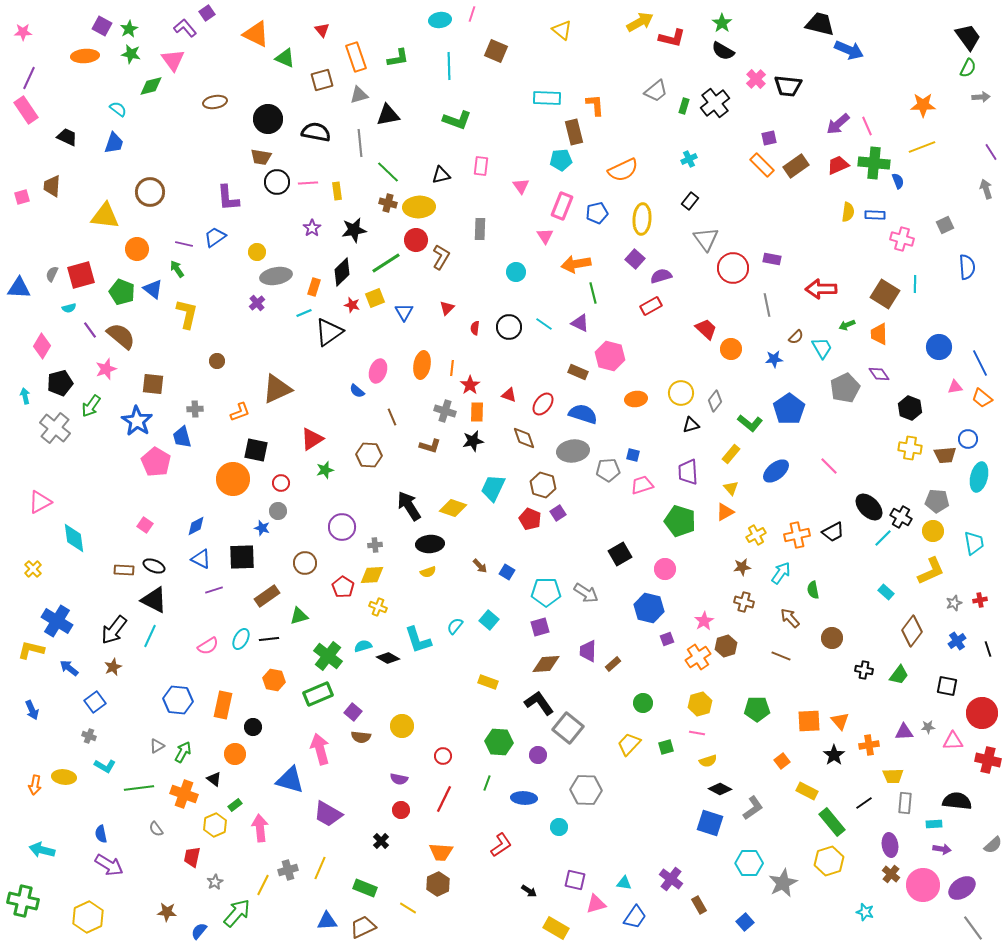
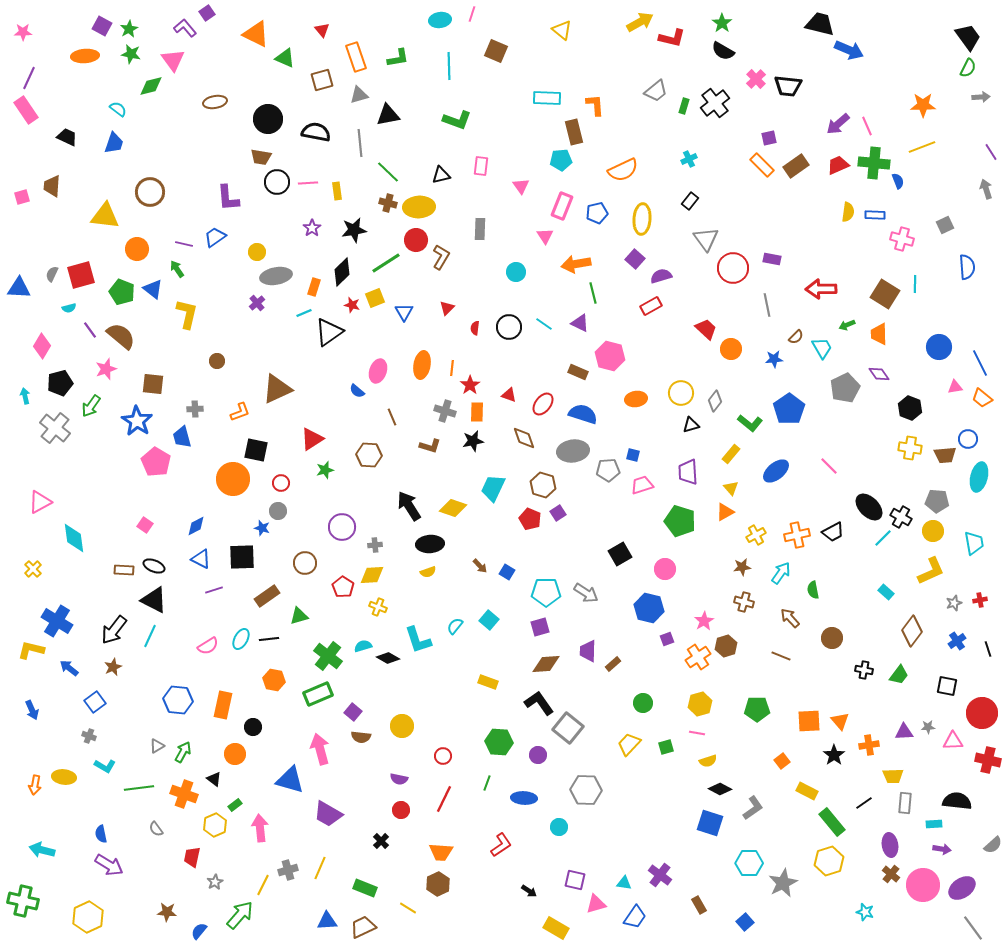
purple cross at (671, 879): moved 11 px left, 4 px up
green arrow at (237, 913): moved 3 px right, 2 px down
